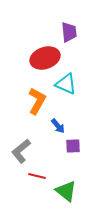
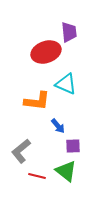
red ellipse: moved 1 px right, 6 px up
orange L-shape: rotated 68 degrees clockwise
green triangle: moved 20 px up
